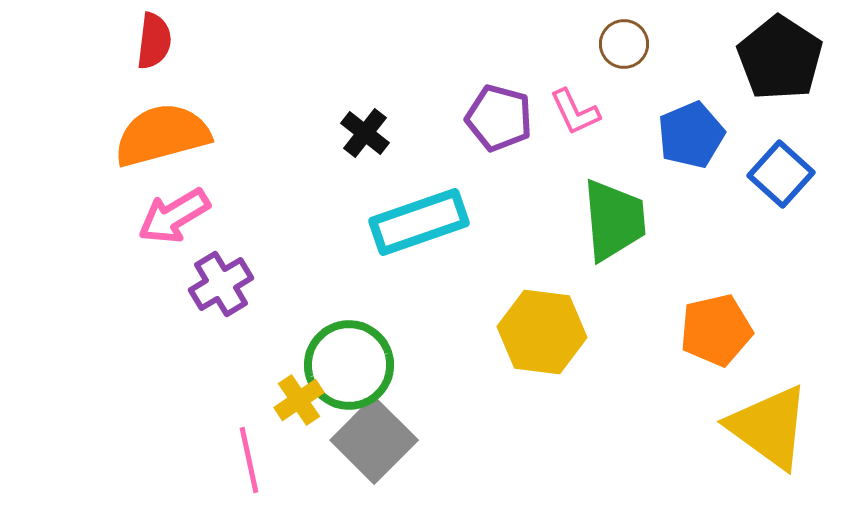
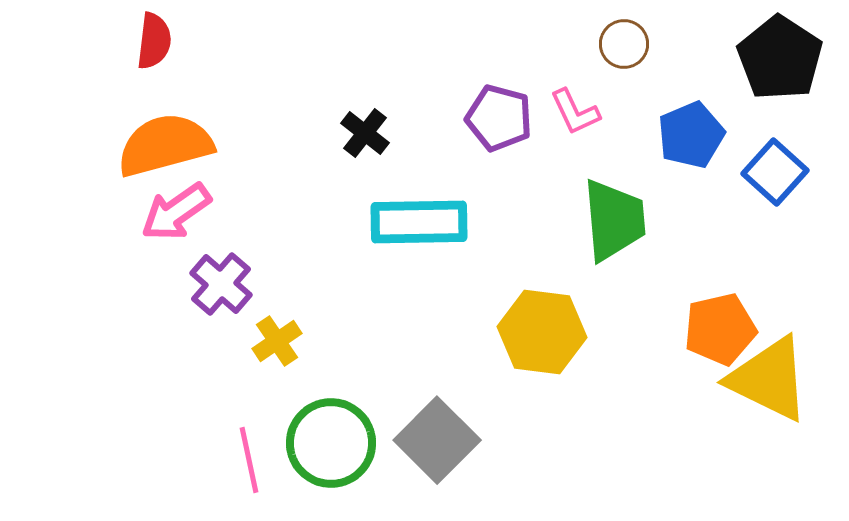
orange semicircle: moved 3 px right, 10 px down
blue square: moved 6 px left, 2 px up
pink arrow: moved 2 px right, 4 px up; rotated 4 degrees counterclockwise
cyan rectangle: rotated 18 degrees clockwise
purple cross: rotated 18 degrees counterclockwise
orange pentagon: moved 4 px right, 1 px up
green circle: moved 18 px left, 78 px down
yellow cross: moved 22 px left, 59 px up
yellow triangle: moved 48 px up; rotated 10 degrees counterclockwise
gray square: moved 63 px right
